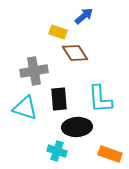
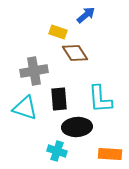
blue arrow: moved 2 px right, 1 px up
orange rectangle: rotated 15 degrees counterclockwise
